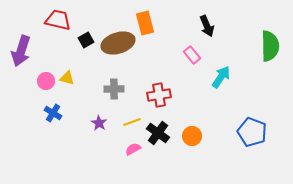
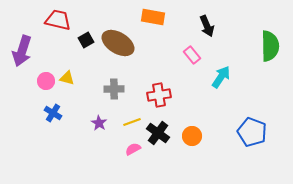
orange rectangle: moved 8 px right, 6 px up; rotated 65 degrees counterclockwise
brown ellipse: rotated 48 degrees clockwise
purple arrow: moved 1 px right
